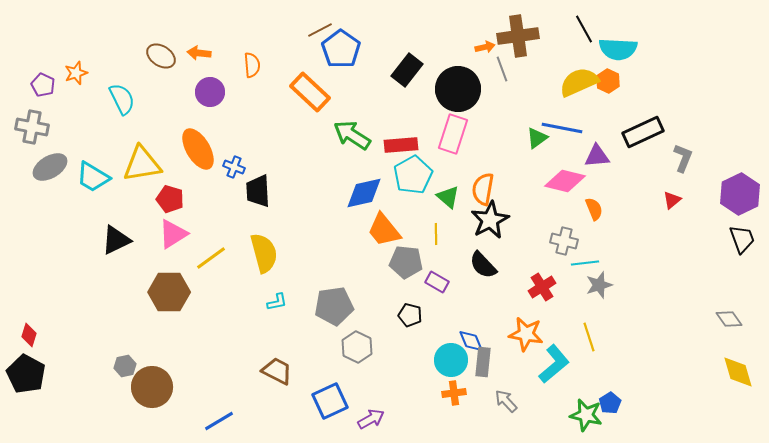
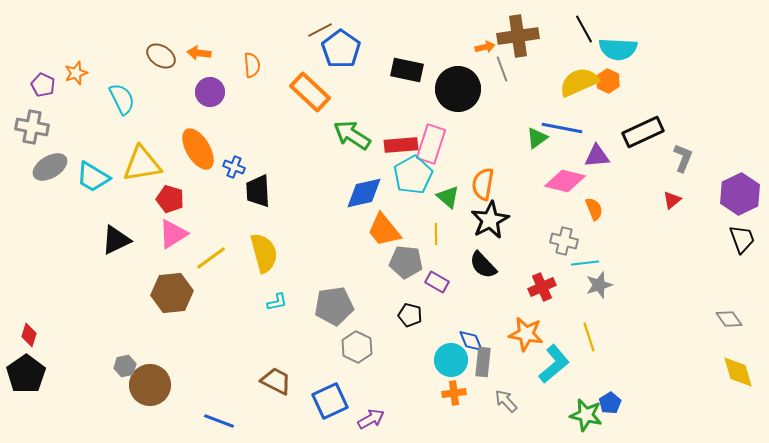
black rectangle at (407, 70): rotated 64 degrees clockwise
pink rectangle at (453, 134): moved 22 px left, 10 px down
orange semicircle at (483, 189): moved 5 px up
red cross at (542, 287): rotated 8 degrees clockwise
brown hexagon at (169, 292): moved 3 px right, 1 px down; rotated 6 degrees counterclockwise
brown trapezoid at (277, 371): moved 1 px left, 10 px down
black pentagon at (26, 374): rotated 9 degrees clockwise
brown circle at (152, 387): moved 2 px left, 2 px up
blue line at (219, 421): rotated 52 degrees clockwise
